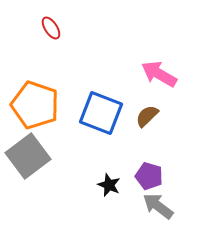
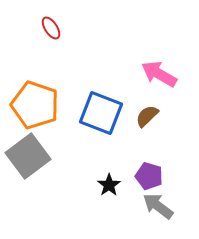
black star: rotated 15 degrees clockwise
